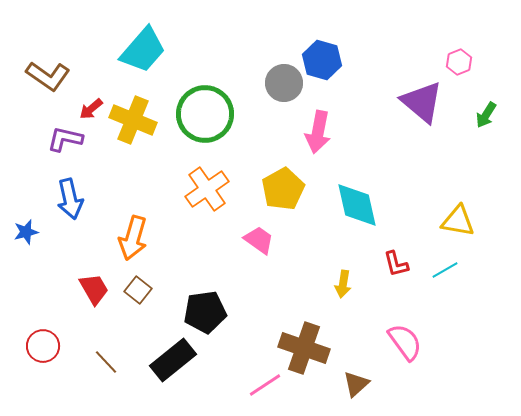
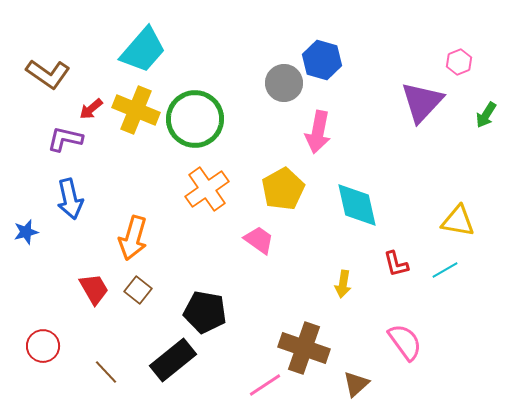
brown L-shape: moved 2 px up
purple triangle: rotated 33 degrees clockwise
green circle: moved 10 px left, 5 px down
yellow cross: moved 3 px right, 10 px up
black pentagon: rotated 18 degrees clockwise
brown line: moved 10 px down
